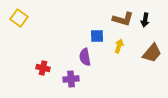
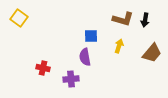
blue square: moved 6 px left
